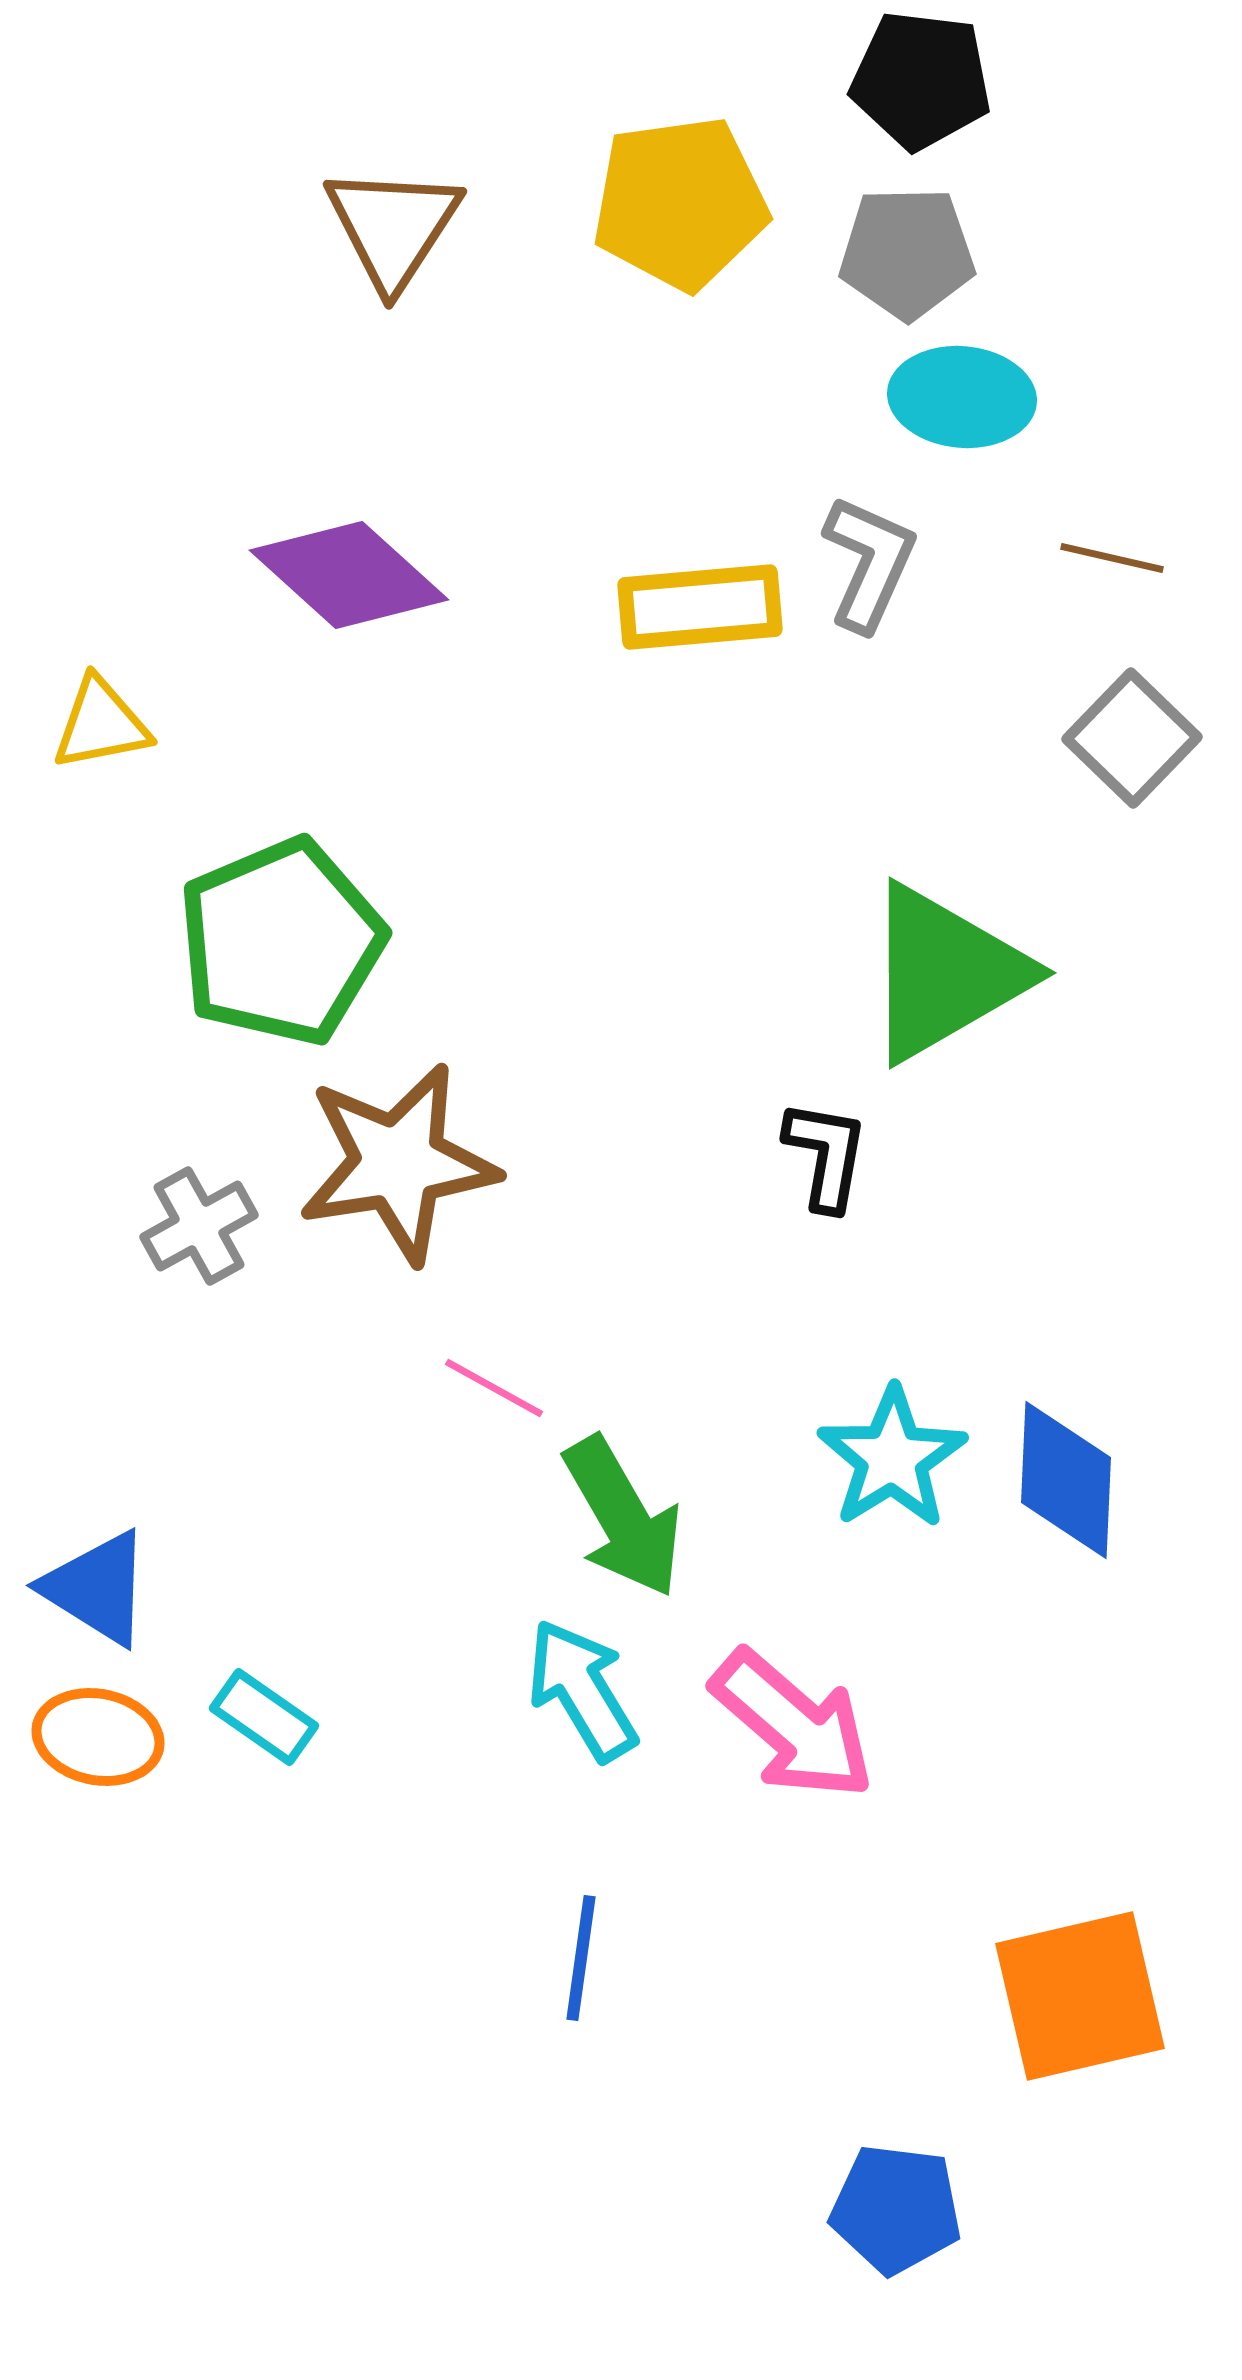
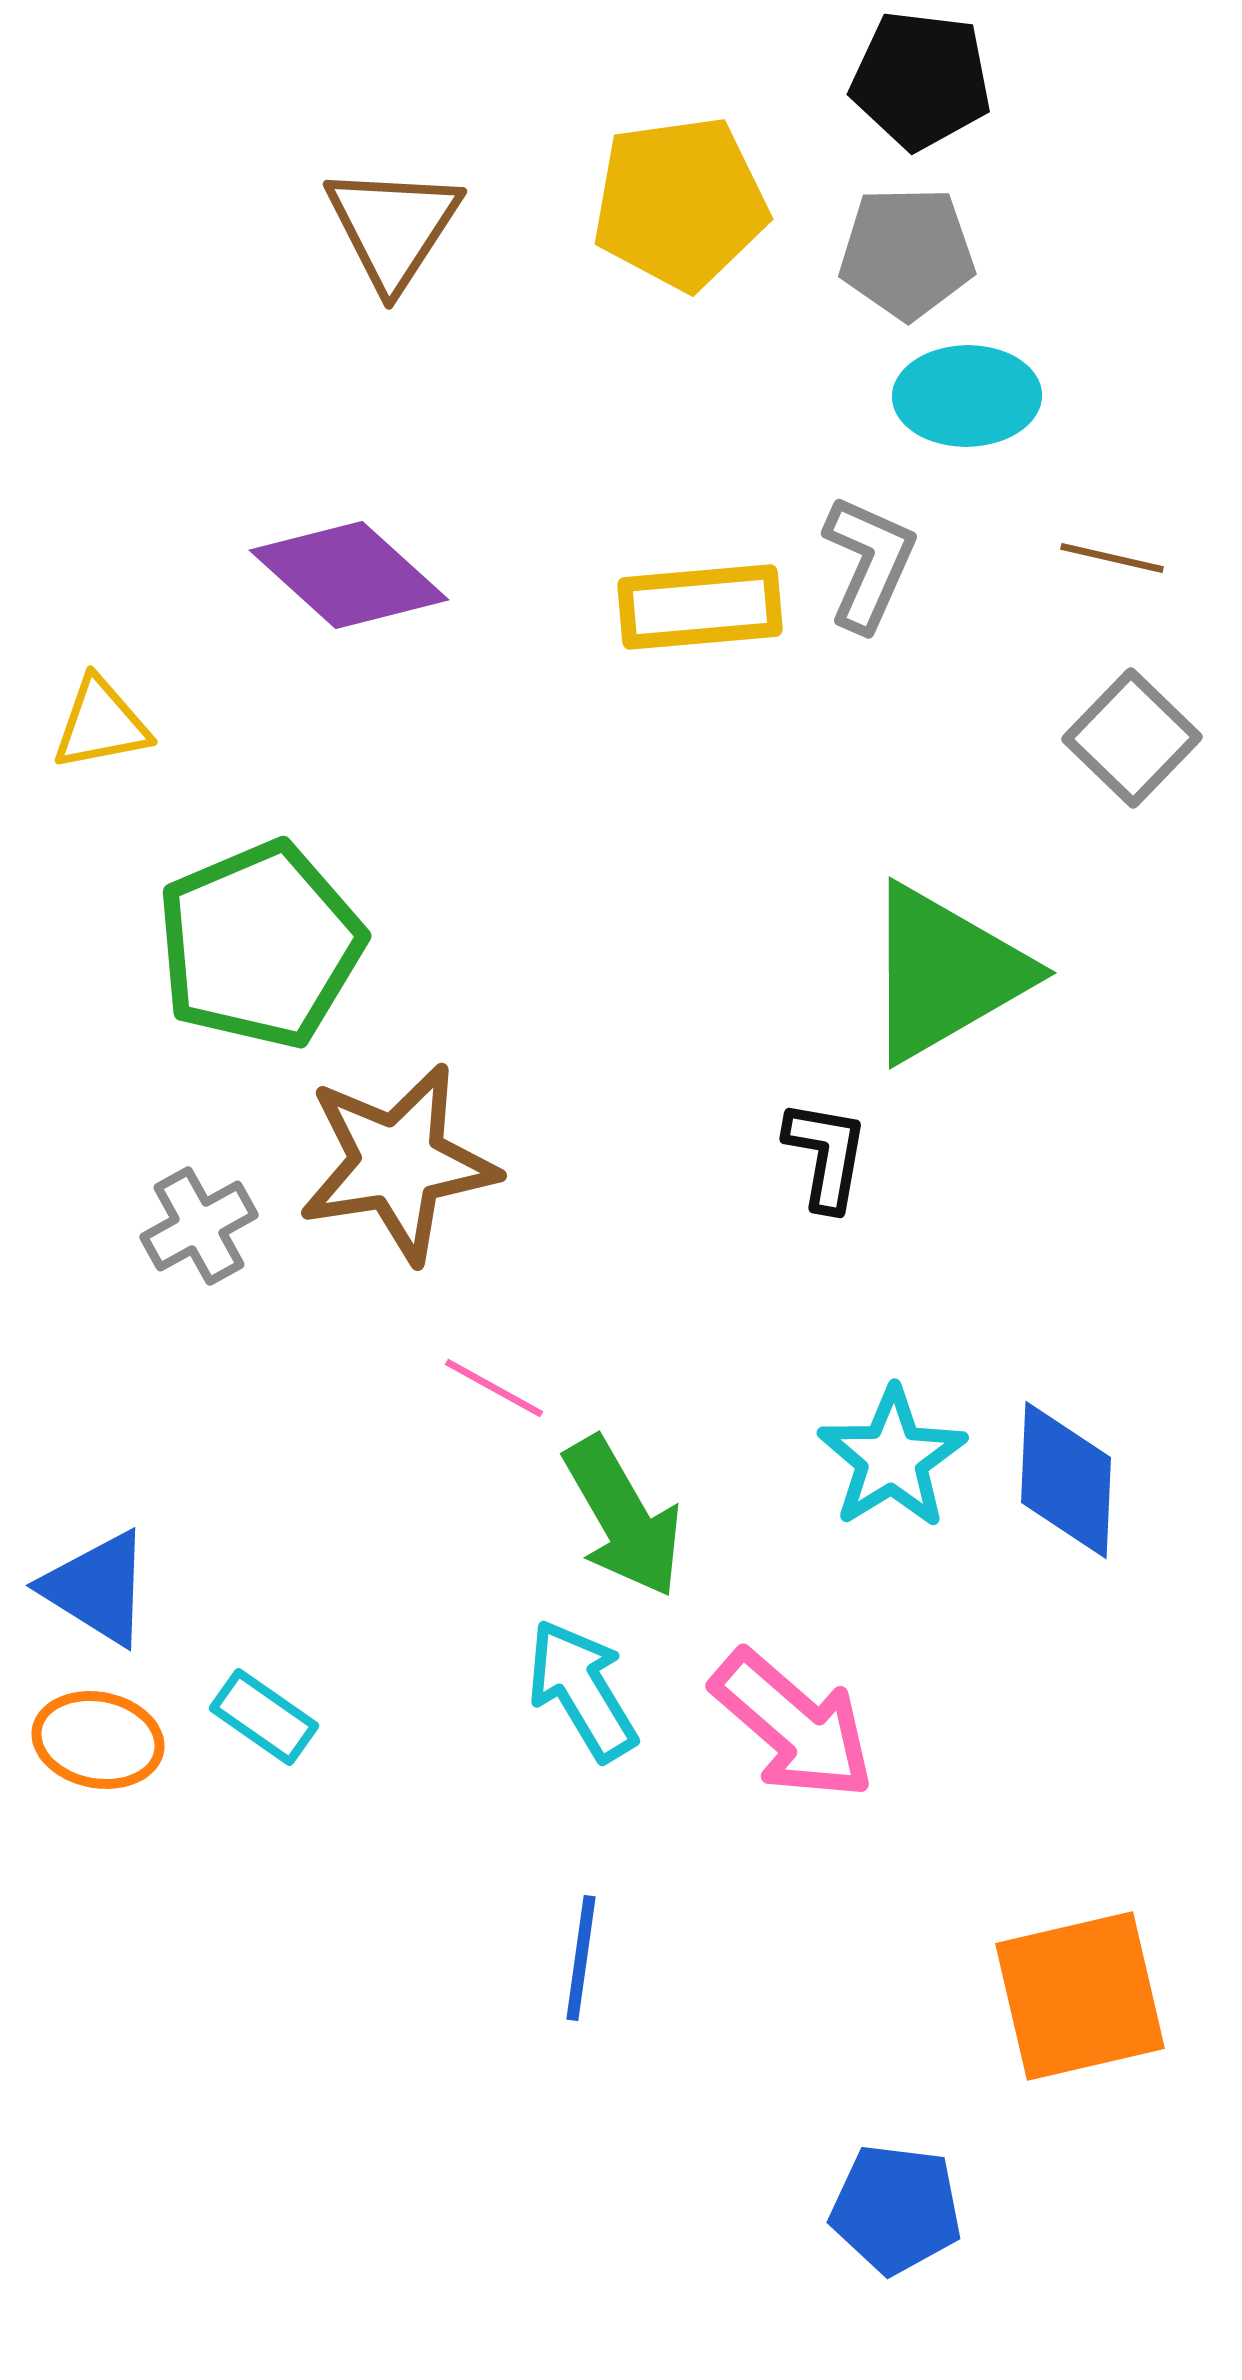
cyan ellipse: moved 5 px right, 1 px up; rotated 6 degrees counterclockwise
green pentagon: moved 21 px left, 3 px down
orange ellipse: moved 3 px down
